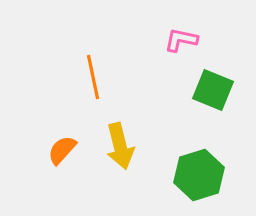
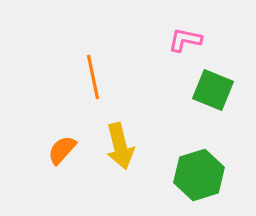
pink L-shape: moved 4 px right
